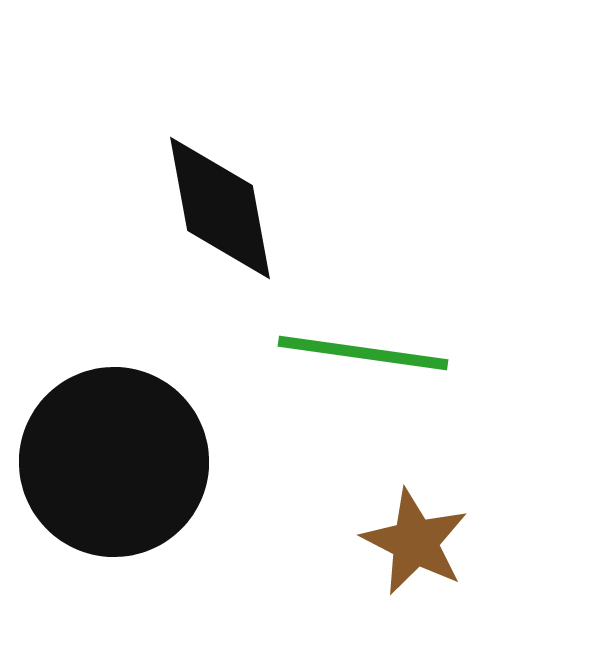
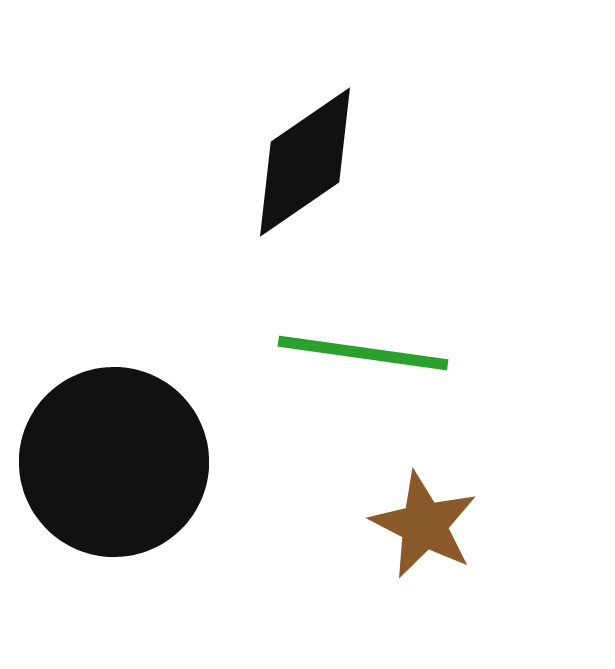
black diamond: moved 85 px right, 46 px up; rotated 66 degrees clockwise
brown star: moved 9 px right, 17 px up
